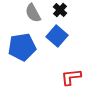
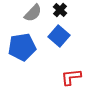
gray semicircle: rotated 108 degrees counterclockwise
blue square: moved 2 px right
